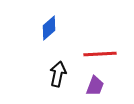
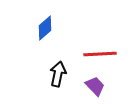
blue diamond: moved 4 px left
purple trapezoid: rotated 65 degrees counterclockwise
